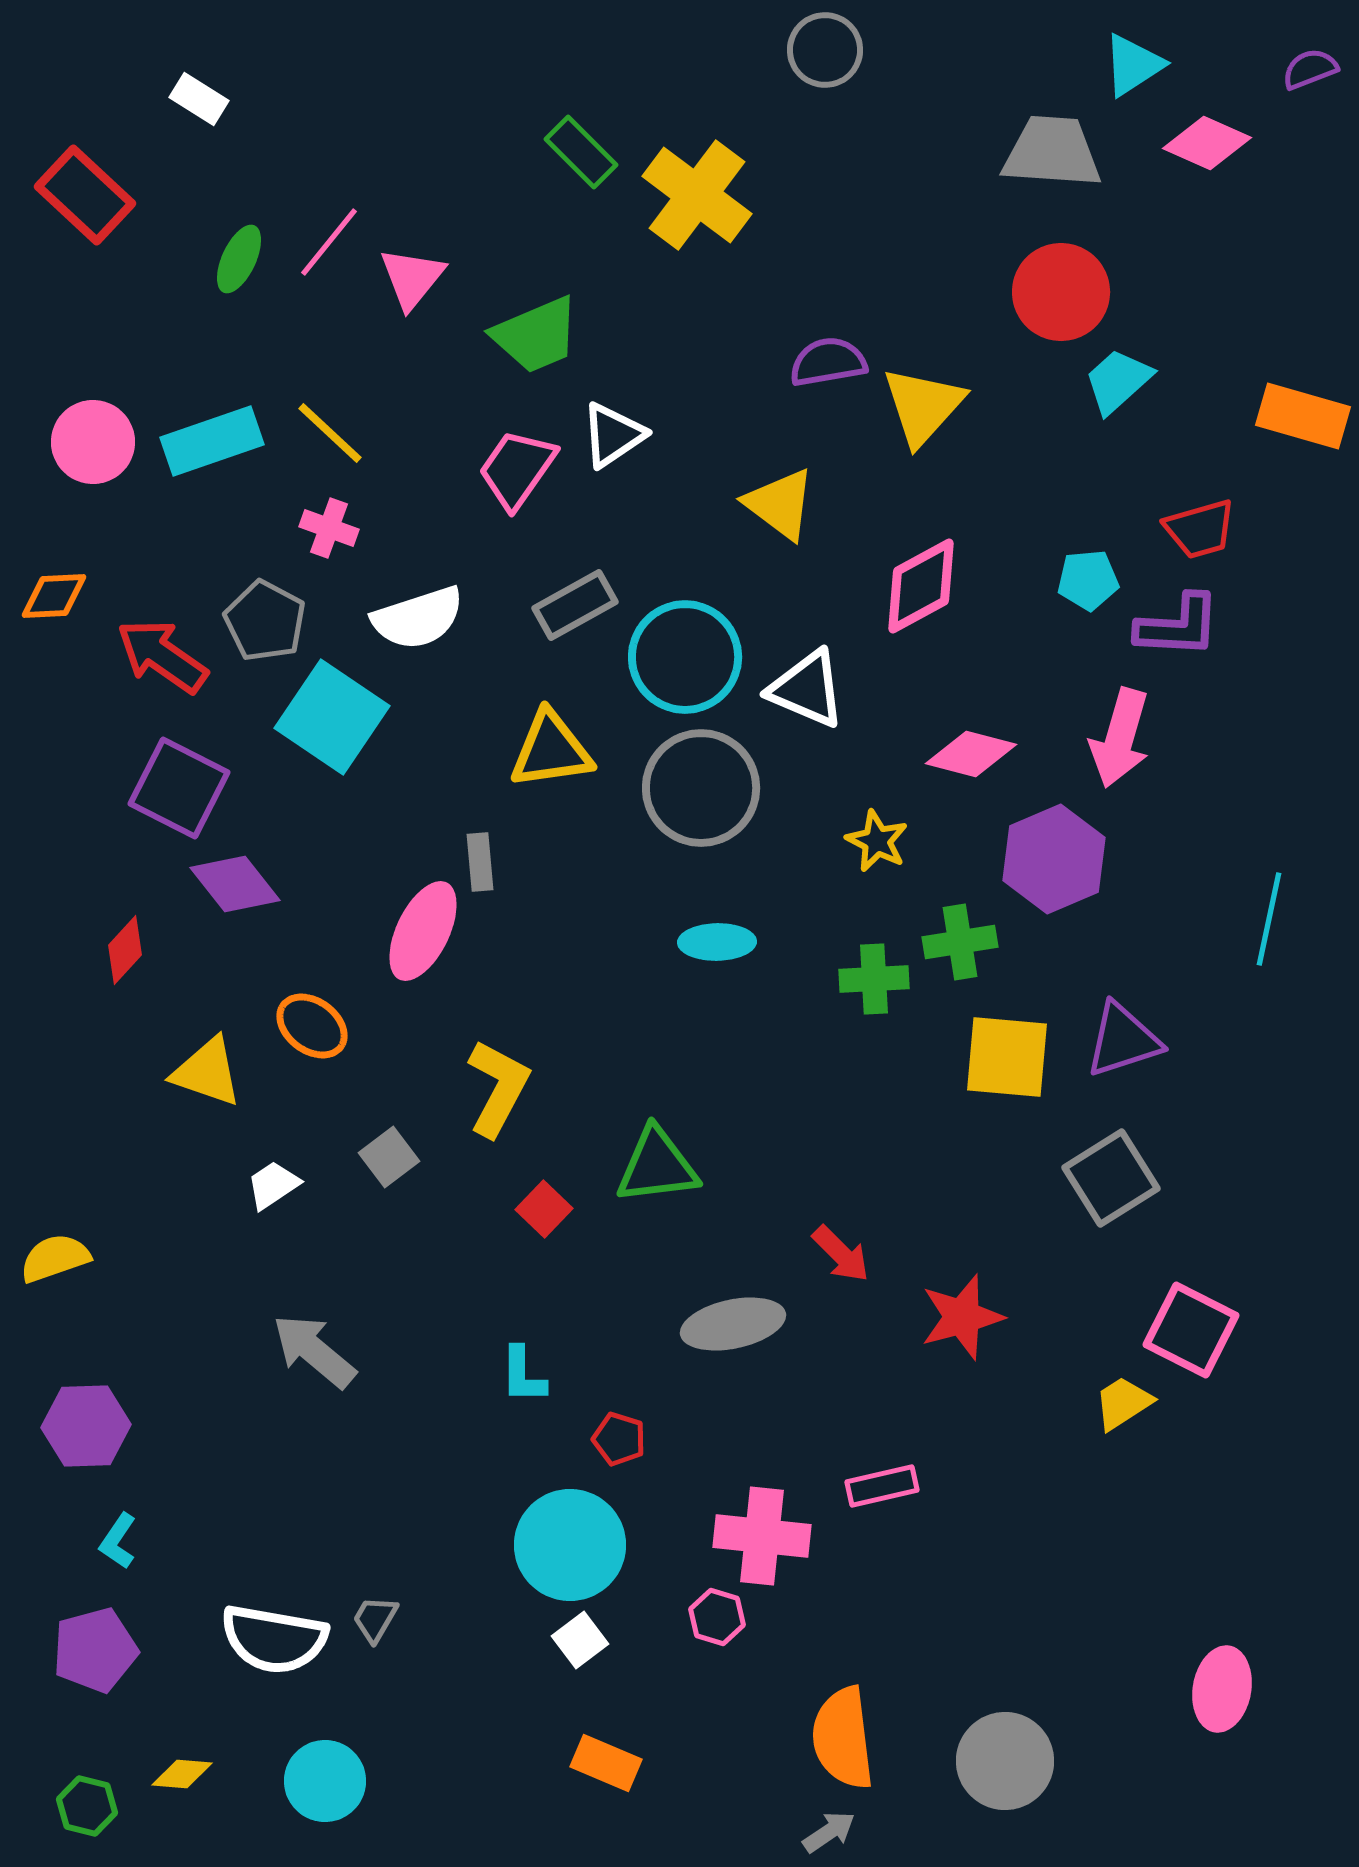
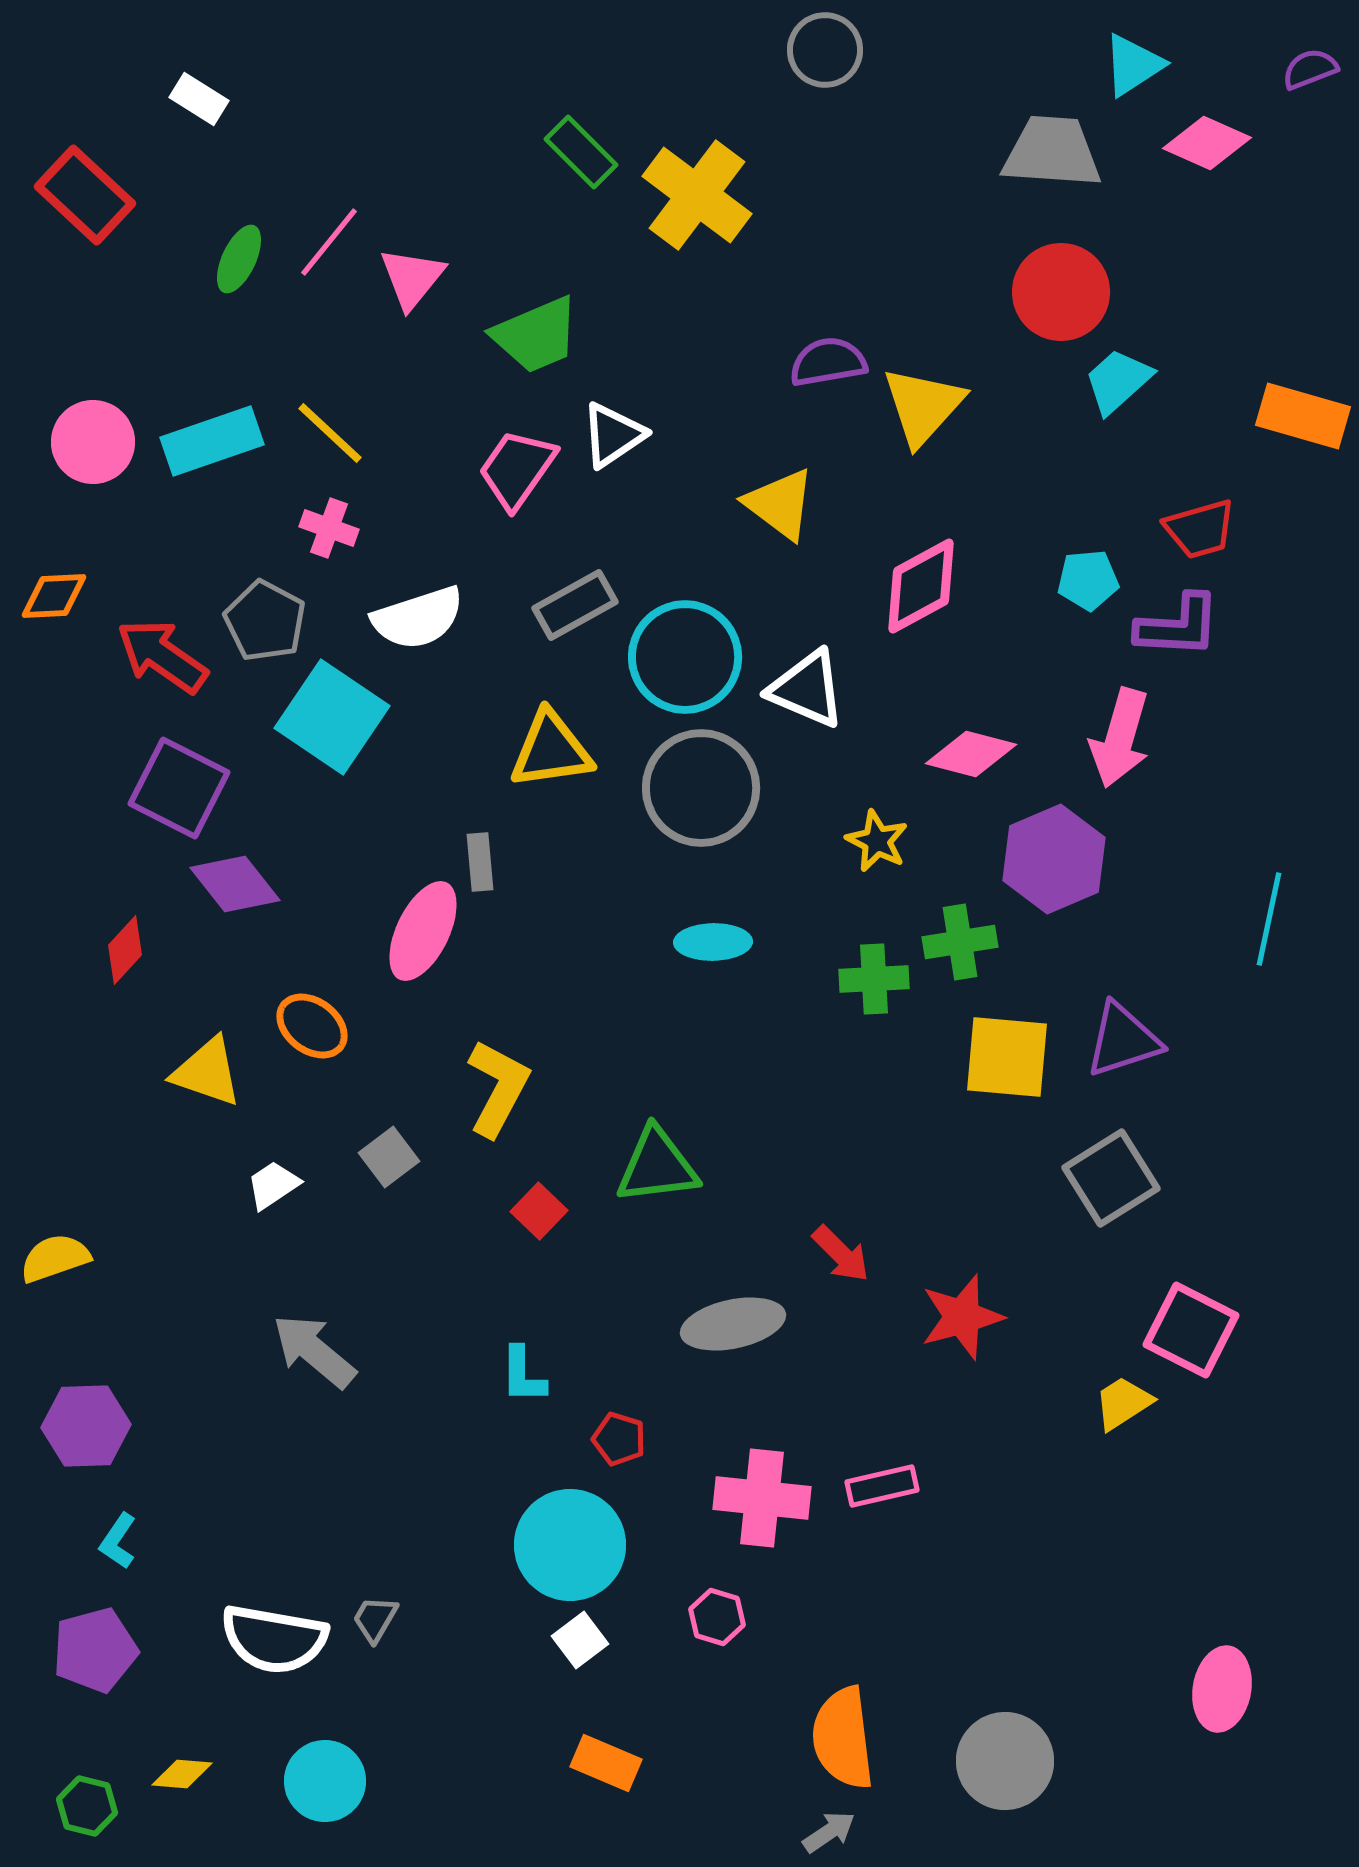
cyan ellipse at (717, 942): moved 4 px left
red square at (544, 1209): moved 5 px left, 2 px down
pink cross at (762, 1536): moved 38 px up
